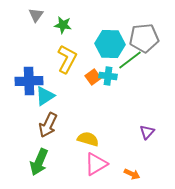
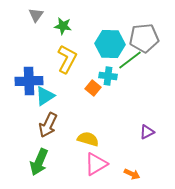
green star: moved 1 px down
orange square: moved 11 px down; rotated 14 degrees counterclockwise
purple triangle: rotated 21 degrees clockwise
